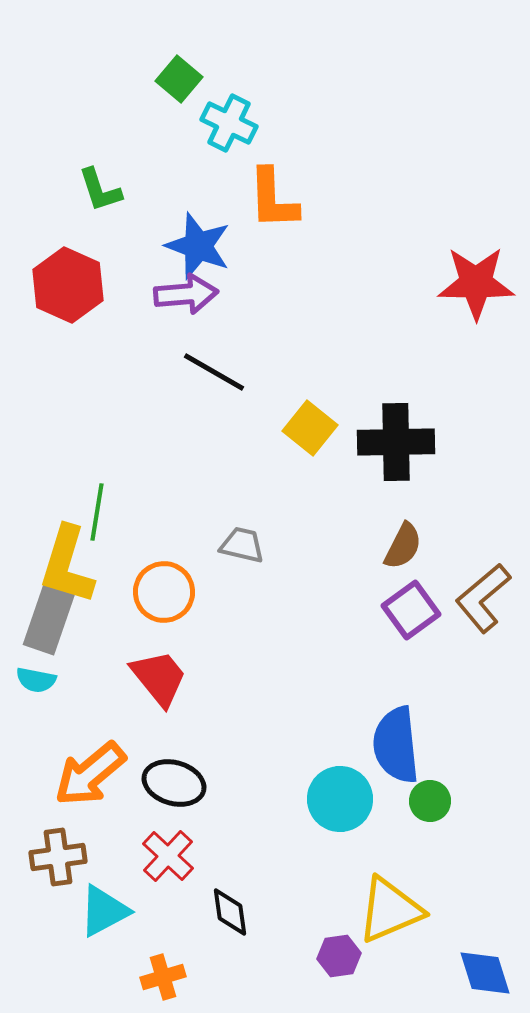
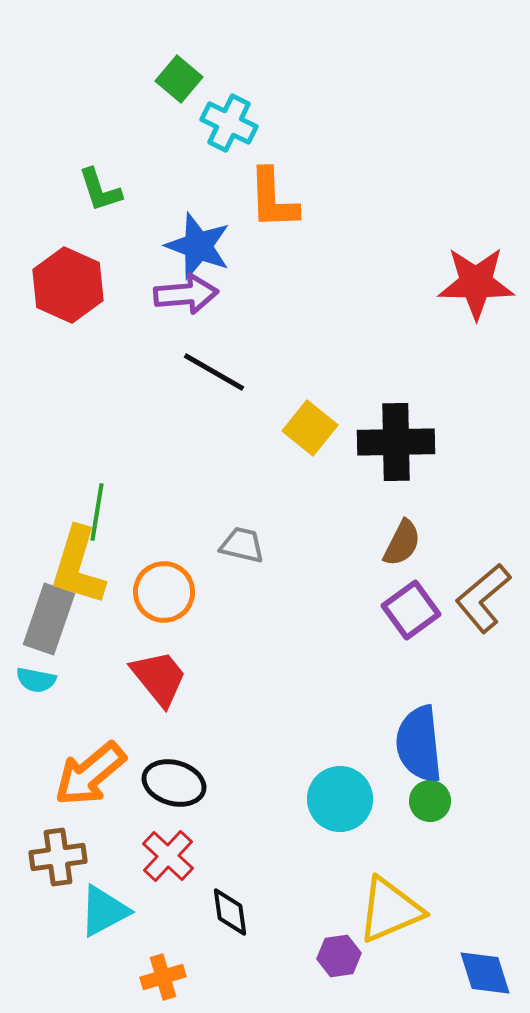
brown semicircle: moved 1 px left, 3 px up
yellow L-shape: moved 11 px right, 1 px down
blue semicircle: moved 23 px right, 1 px up
